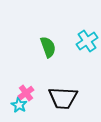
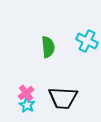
cyan cross: rotated 30 degrees counterclockwise
green semicircle: rotated 15 degrees clockwise
cyan star: moved 8 px right
